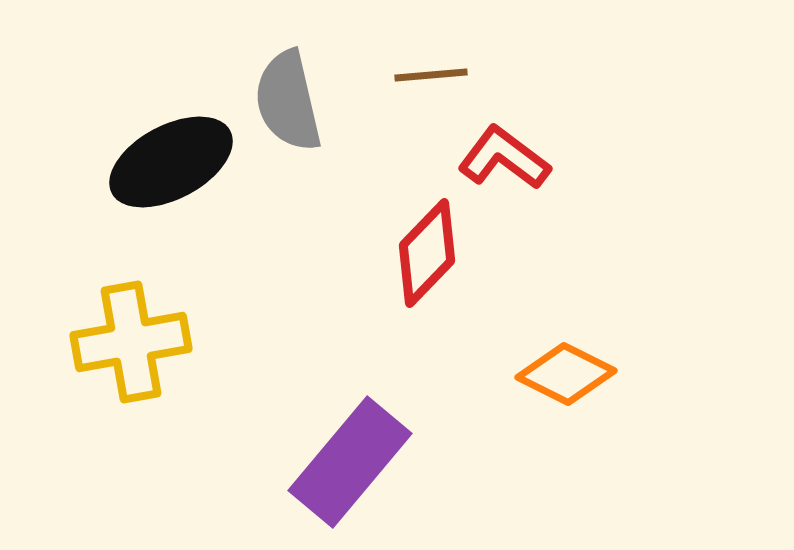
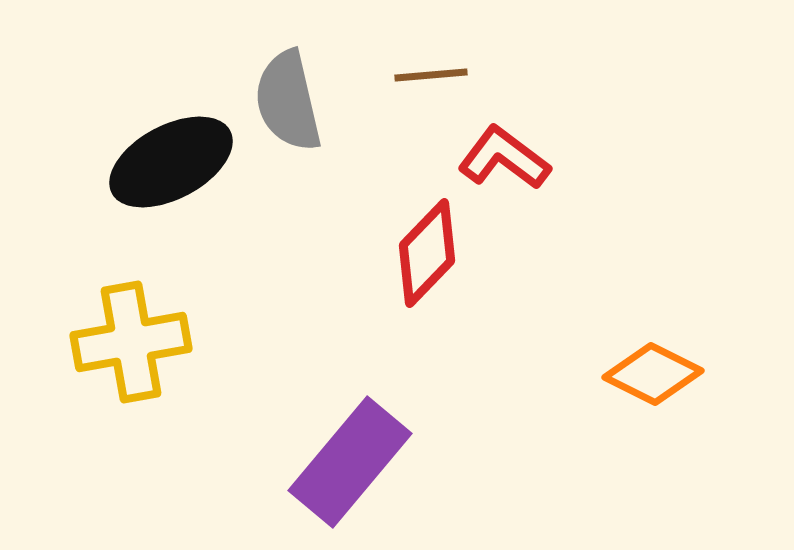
orange diamond: moved 87 px right
